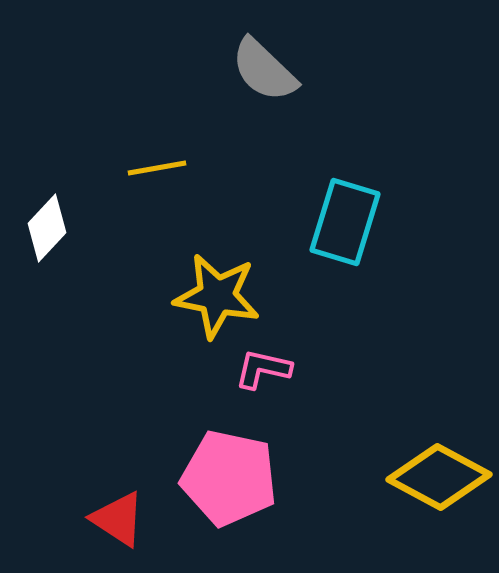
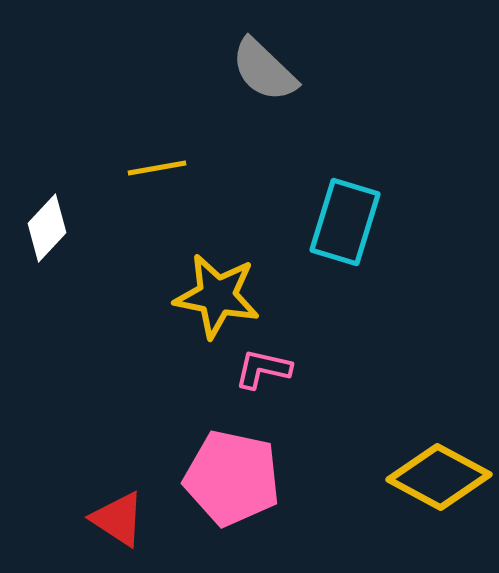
pink pentagon: moved 3 px right
